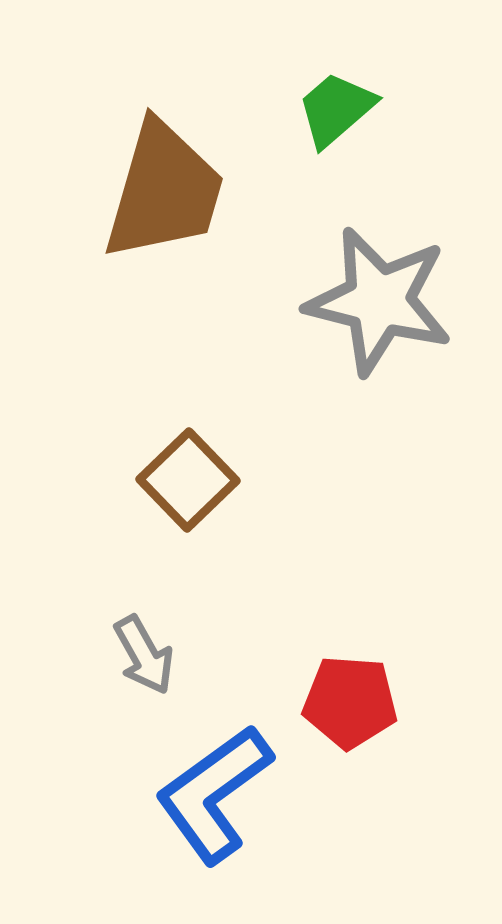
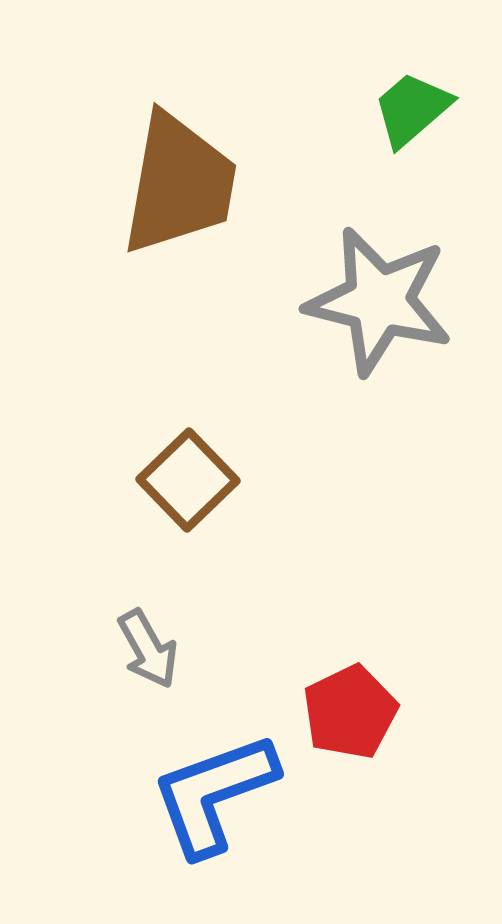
green trapezoid: moved 76 px right
brown trapezoid: moved 15 px right, 7 px up; rotated 6 degrees counterclockwise
gray arrow: moved 4 px right, 6 px up
red pentagon: moved 10 px down; rotated 30 degrees counterclockwise
blue L-shape: rotated 16 degrees clockwise
